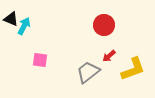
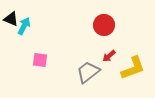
yellow L-shape: moved 1 px up
